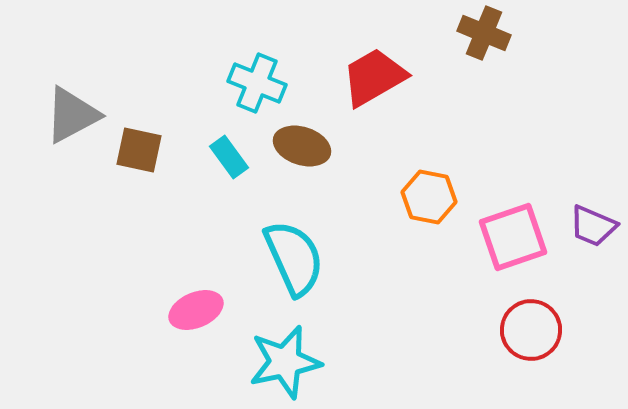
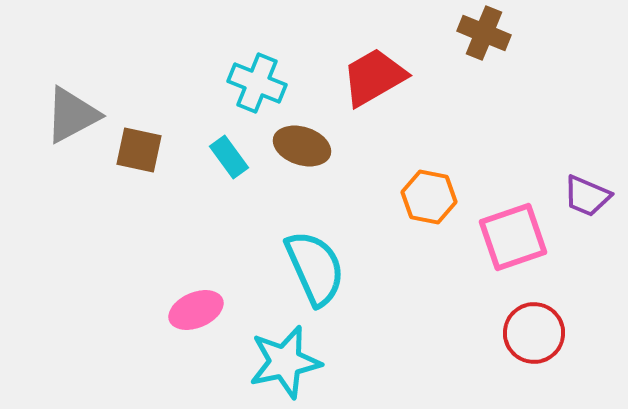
purple trapezoid: moved 6 px left, 30 px up
cyan semicircle: moved 21 px right, 10 px down
red circle: moved 3 px right, 3 px down
